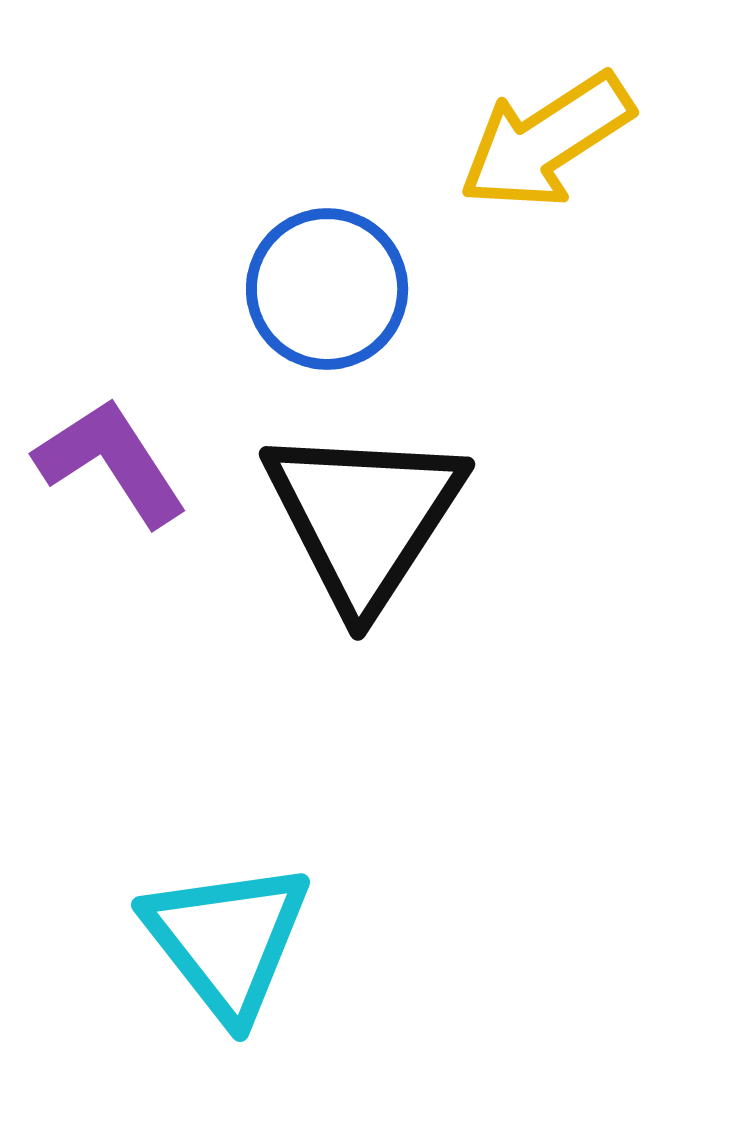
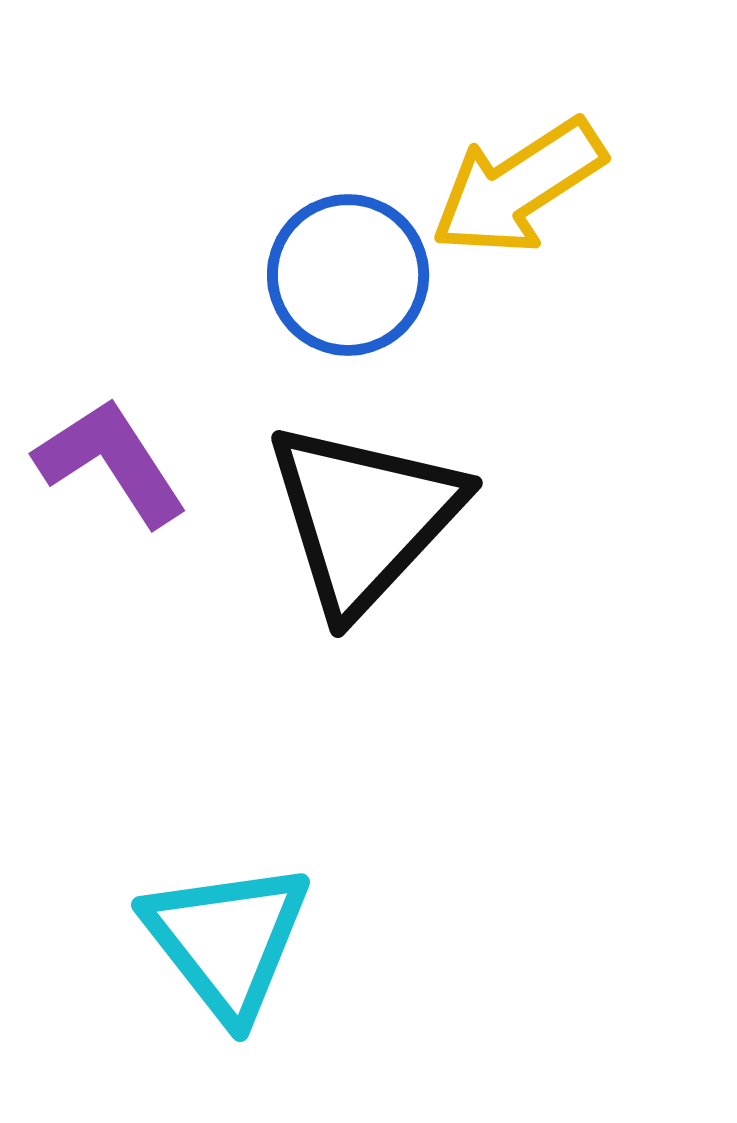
yellow arrow: moved 28 px left, 46 px down
blue circle: moved 21 px right, 14 px up
black triangle: rotated 10 degrees clockwise
